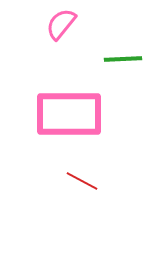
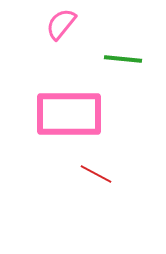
green line: rotated 9 degrees clockwise
red line: moved 14 px right, 7 px up
